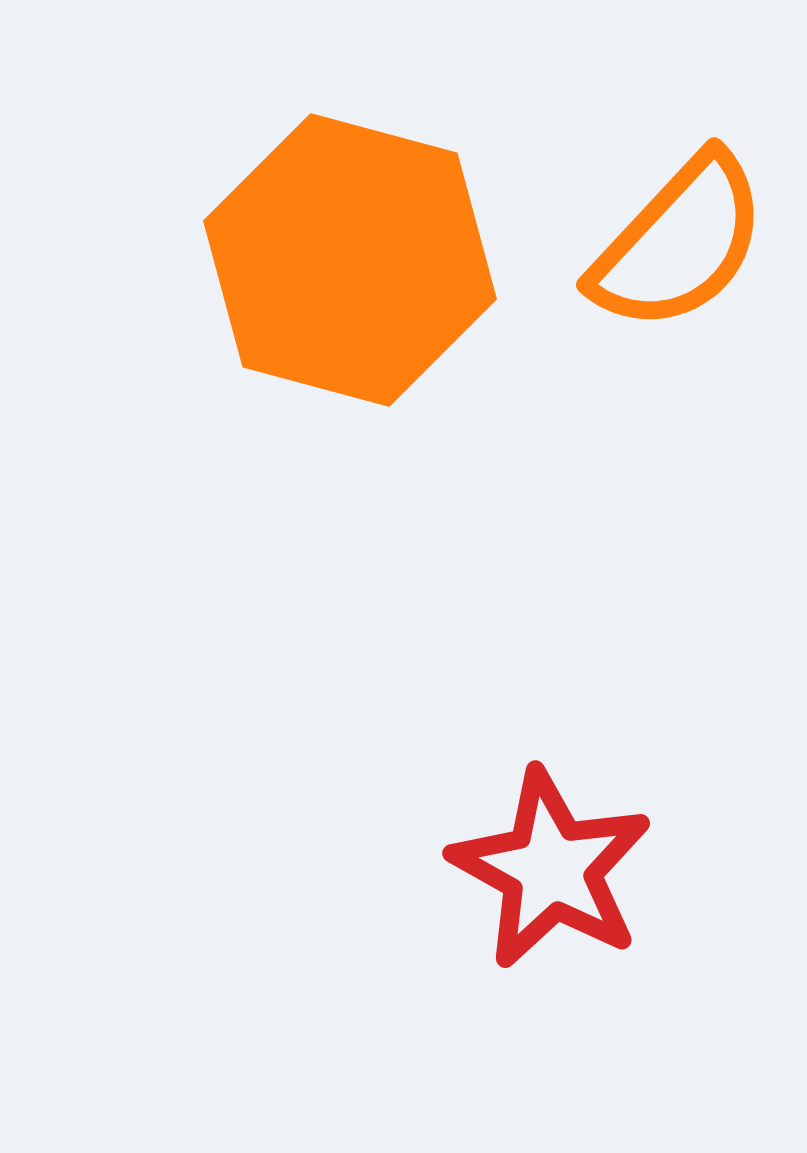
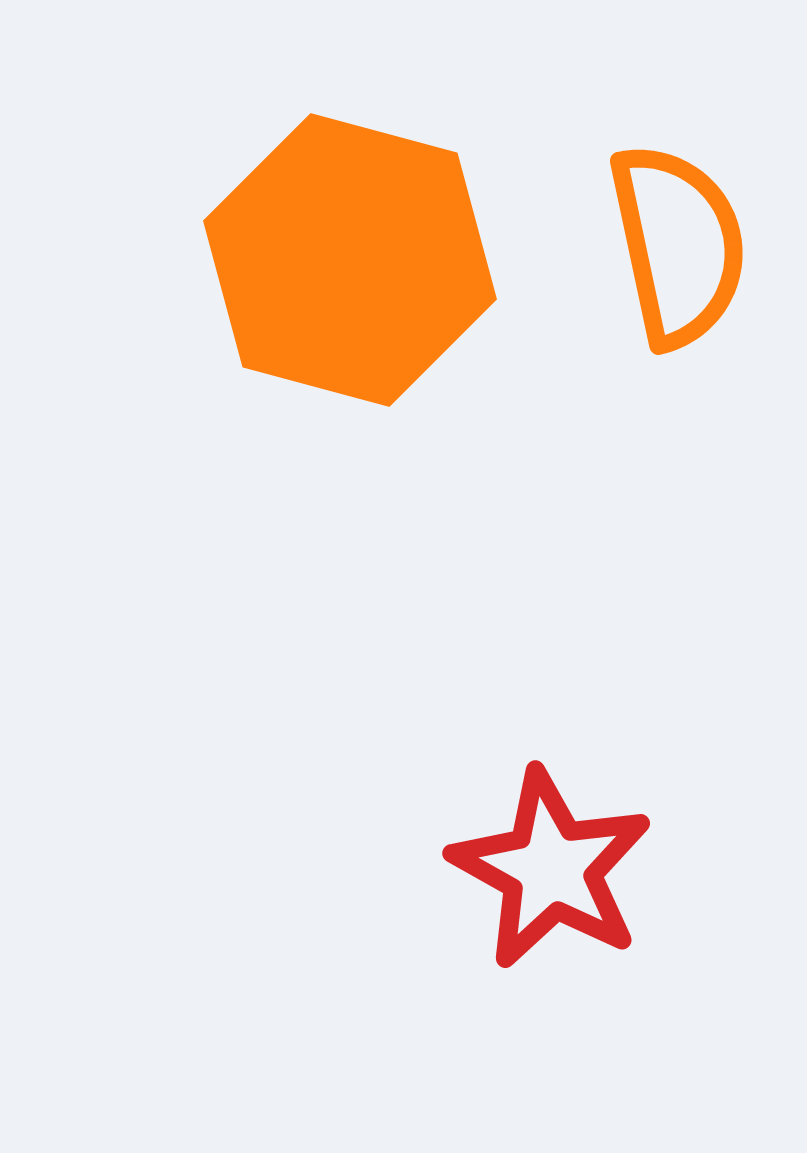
orange semicircle: moved 1 px left, 2 px down; rotated 55 degrees counterclockwise
